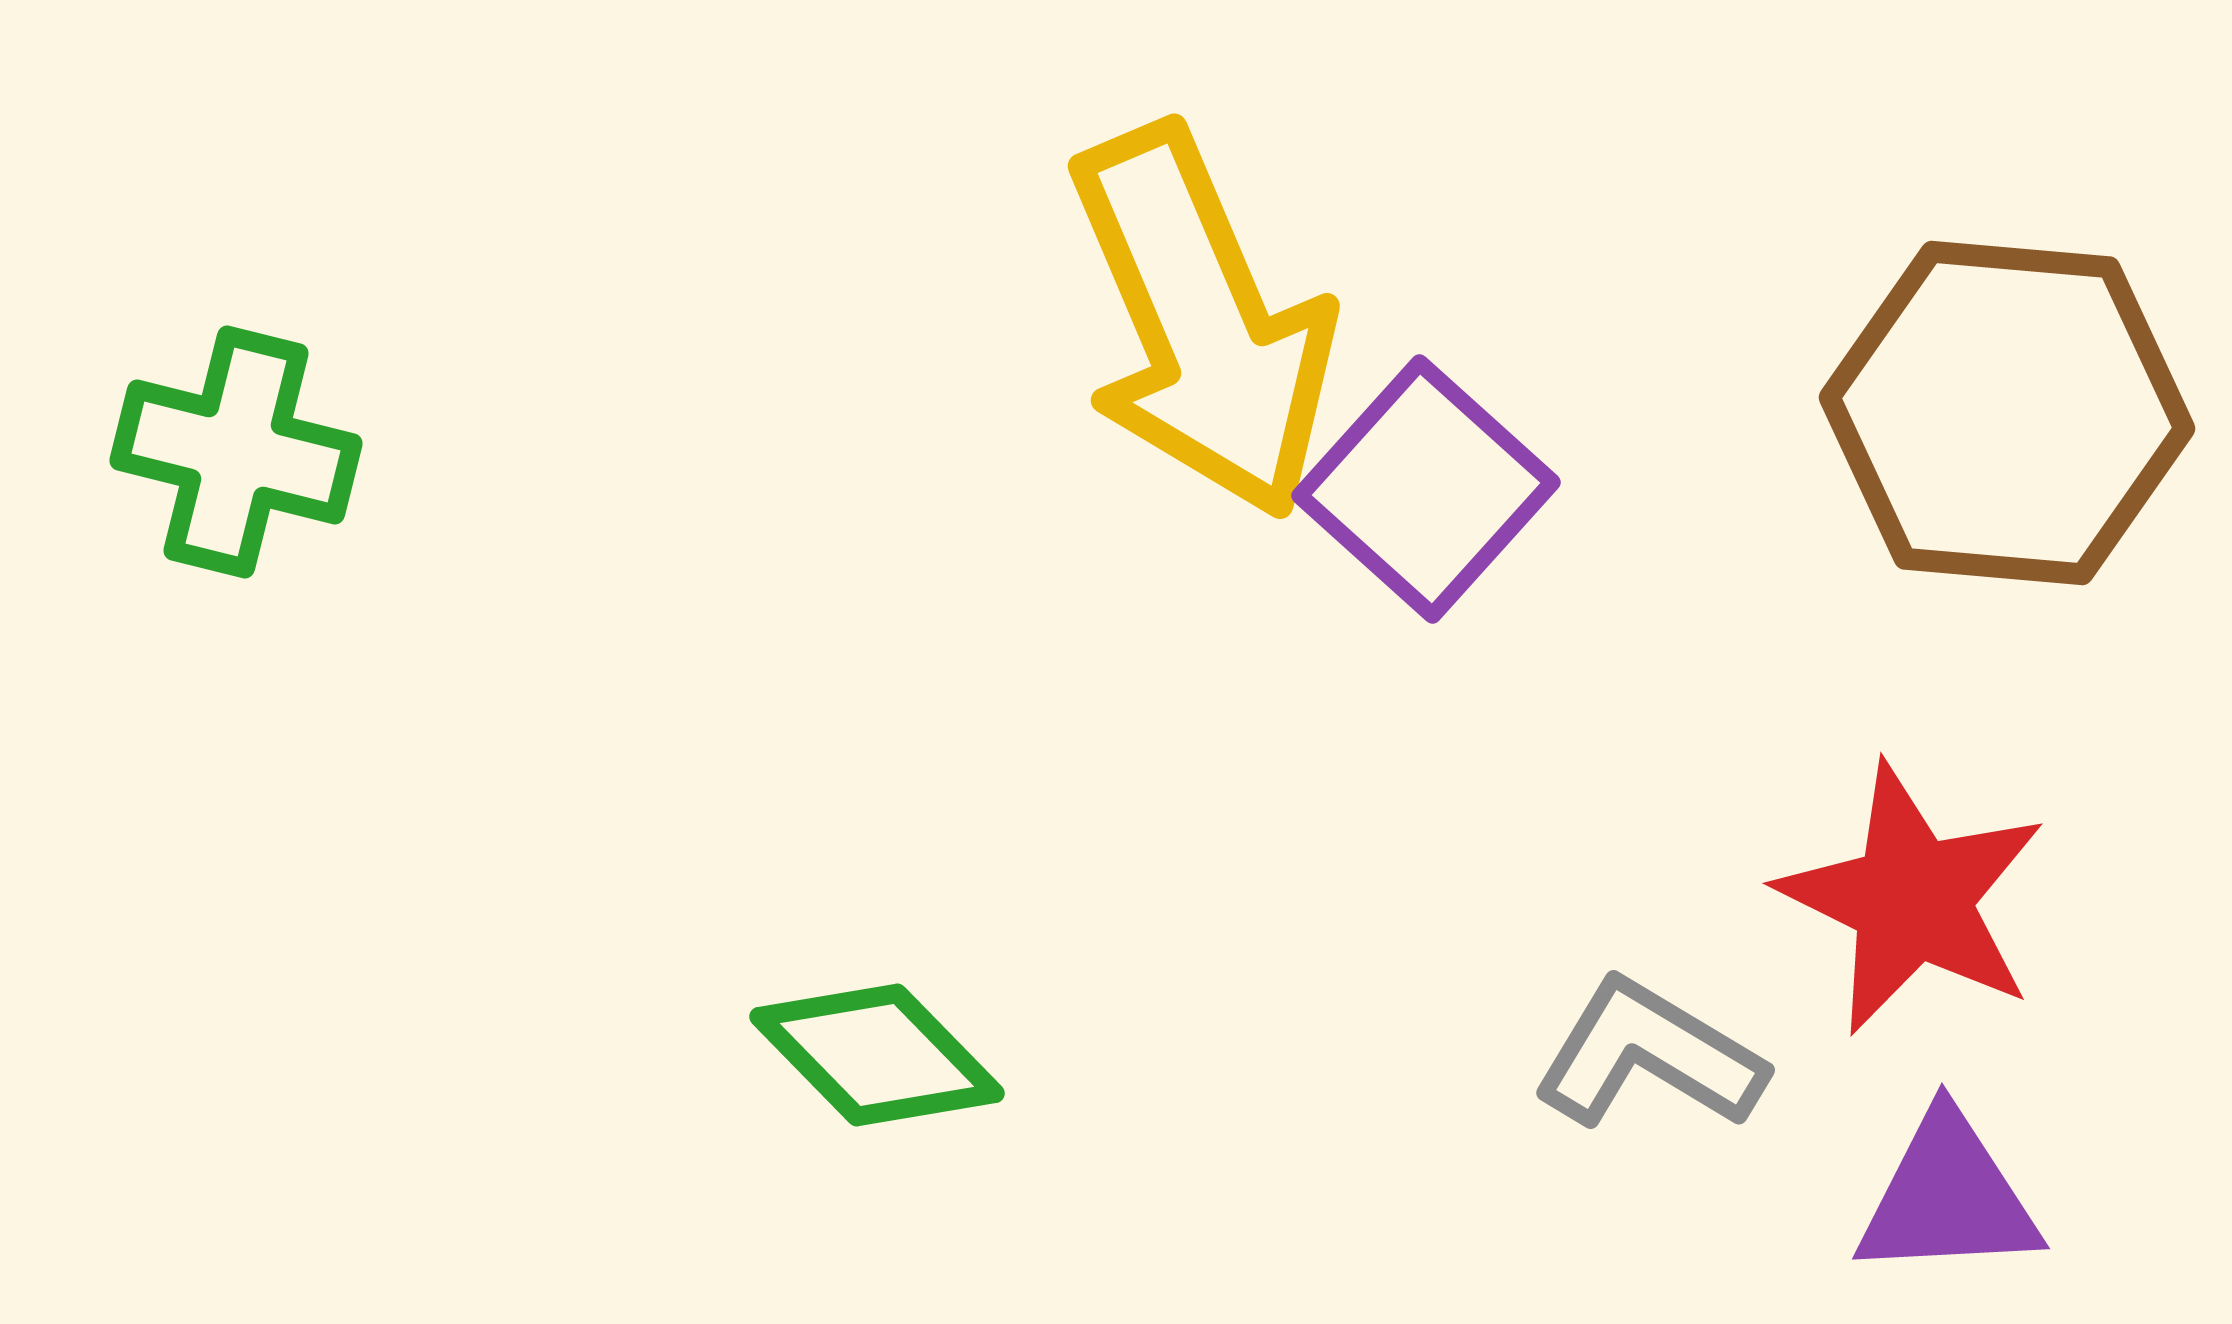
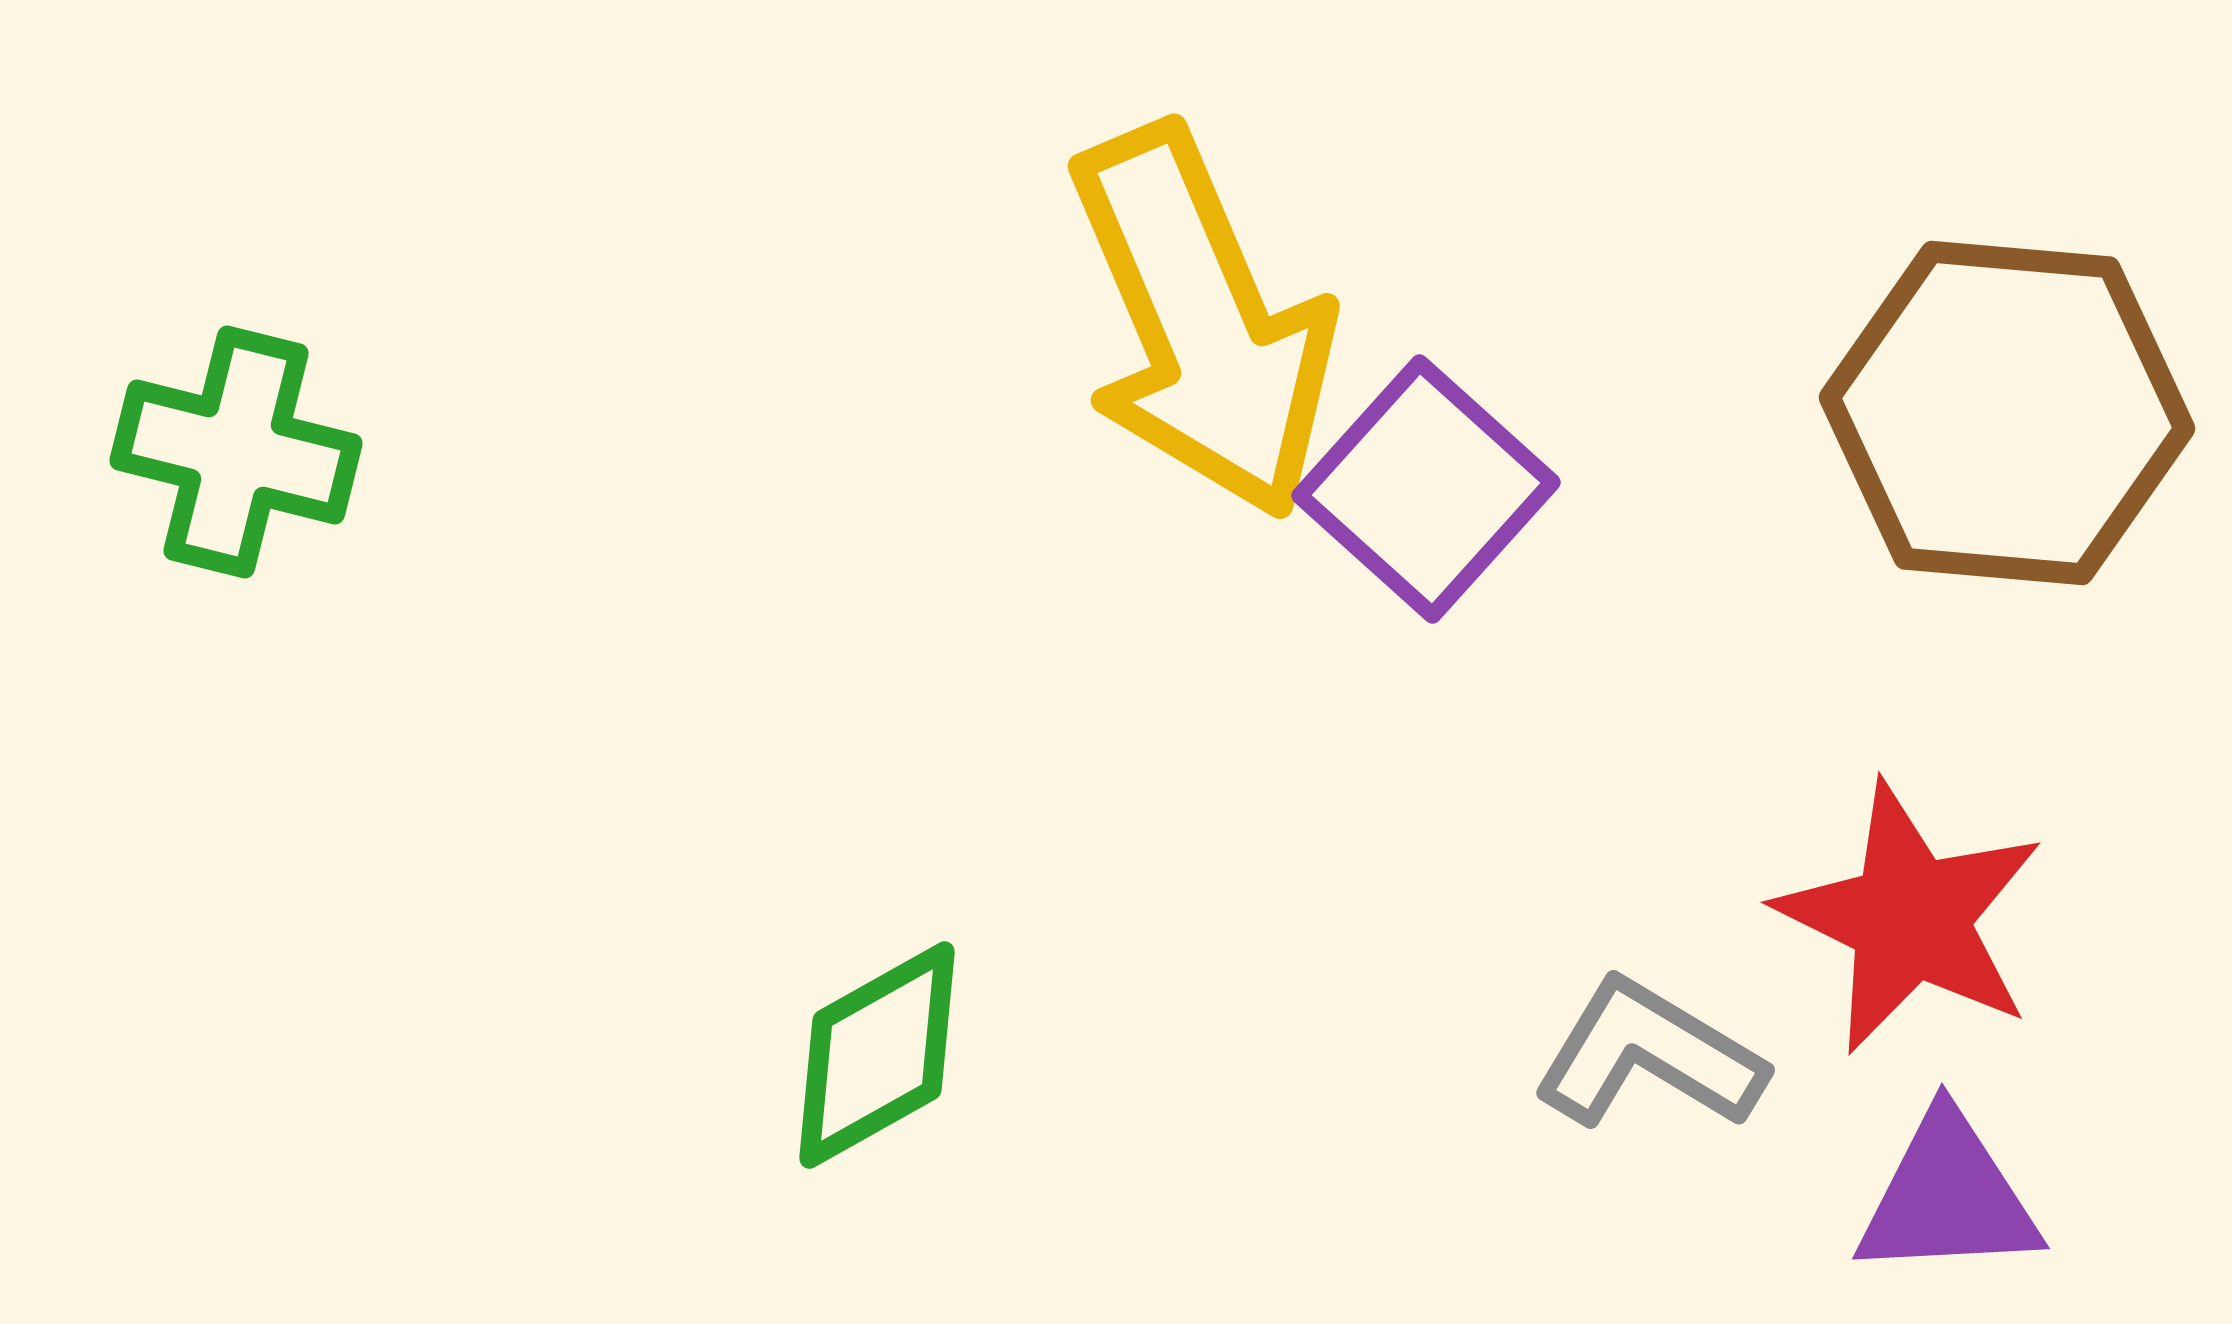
red star: moved 2 px left, 19 px down
green diamond: rotated 75 degrees counterclockwise
